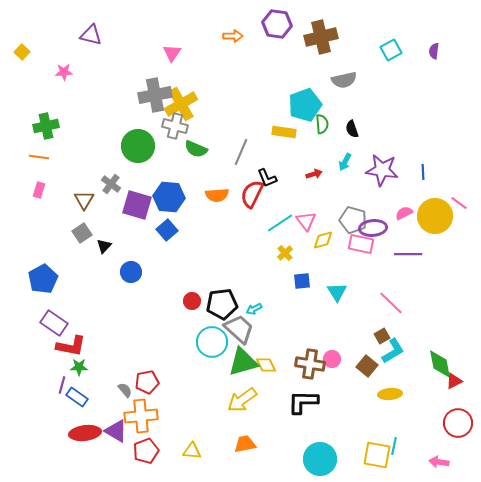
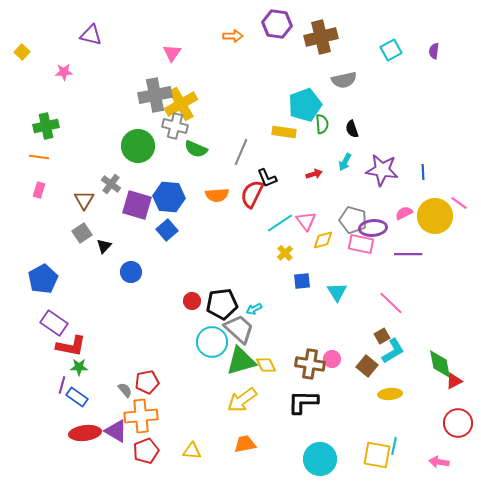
green triangle at (243, 362): moved 2 px left, 1 px up
